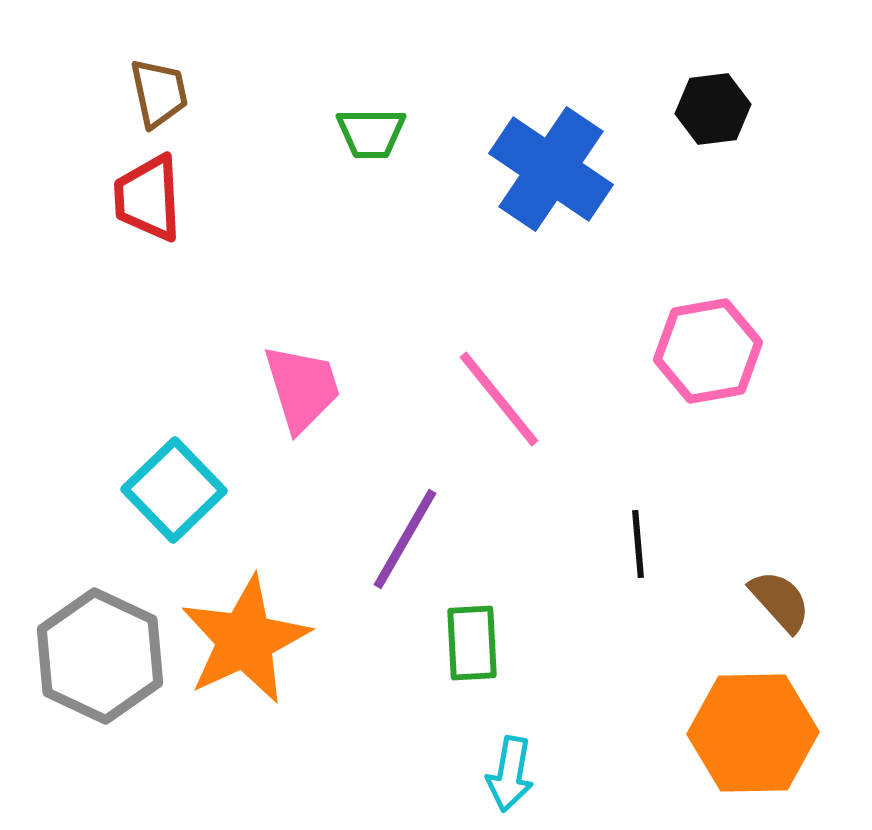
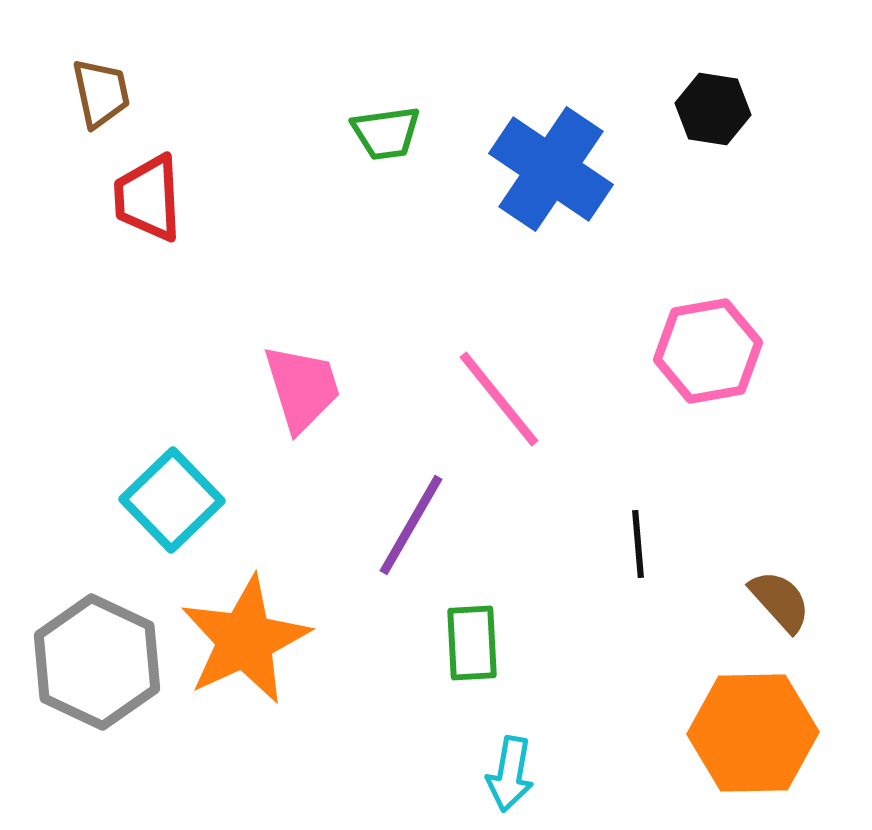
brown trapezoid: moved 58 px left
black hexagon: rotated 16 degrees clockwise
green trapezoid: moved 15 px right; rotated 8 degrees counterclockwise
cyan square: moved 2 px left, 10 px down
purple line: moved 6 px right, 14 px up
gray hexagon: moved 3 px left, 6 px down
